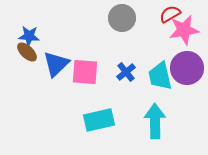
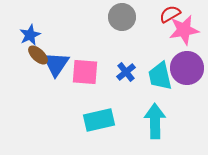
gray circle: moved 1 px up
blue star: moved 1 px right, 1 px up; rotated 30 degrees counterclockwise
brown ellipse: moved 11 px right, 3 px down
blue triangle: rotated 12 degrees counterclockwise
